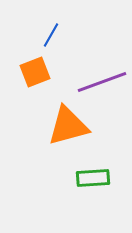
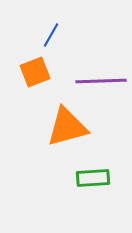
purple line: moved 1 px left, 1 px up; rotated 18 degrees clockwise
orange triangle: moved 1 px left, 1 px down
